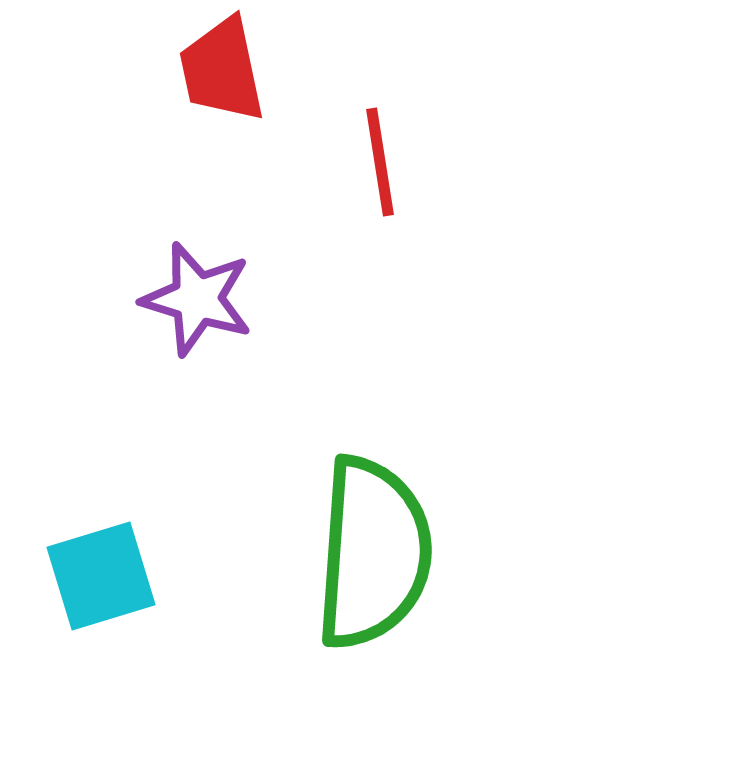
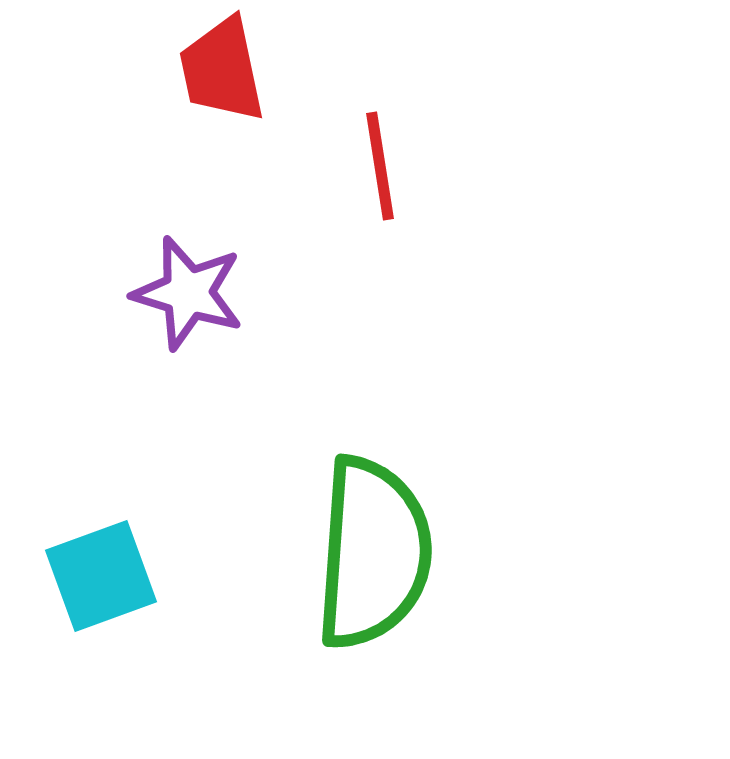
red line: moved 4 px down
purple star: moved 9 px left, 6 px up
cyan square: rotated 3 degrees counterclockwise
